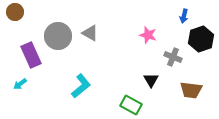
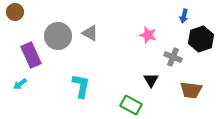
cyan L-shape: rotated 40 degrees counterclockwise
